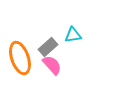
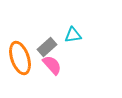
gray rectangle: moved 1 px left
